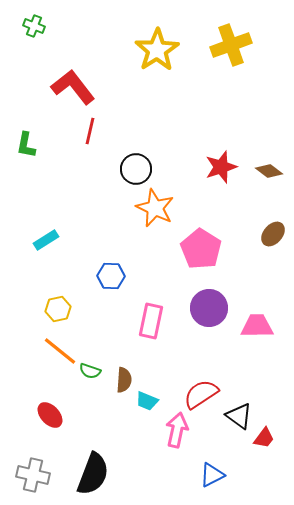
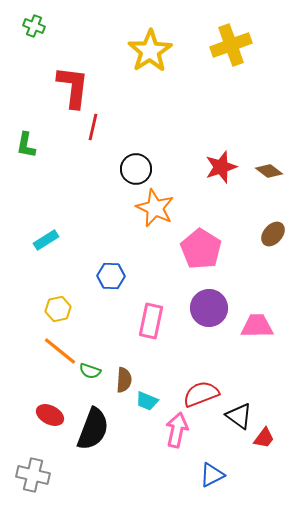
yellow star: moved 7 px left, 1 px down
red L-shape: rotated 45 degrees clockwise
red line: moved 3 px right, 4 px up
red semicircle: rotated 12 degrees clockwise
red ellipse: rotated 20 degrees counterclockwise
black semicircle: moved 45 px up
